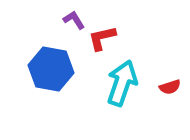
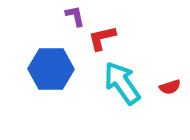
purple L-shape: moved 1 px right, 4 px up; rotated 20 degrees clockwise
blue hexagon: rotated 9 degrees counterclockwise
cyan arrow: rotated 54 degrees counterclockwise
